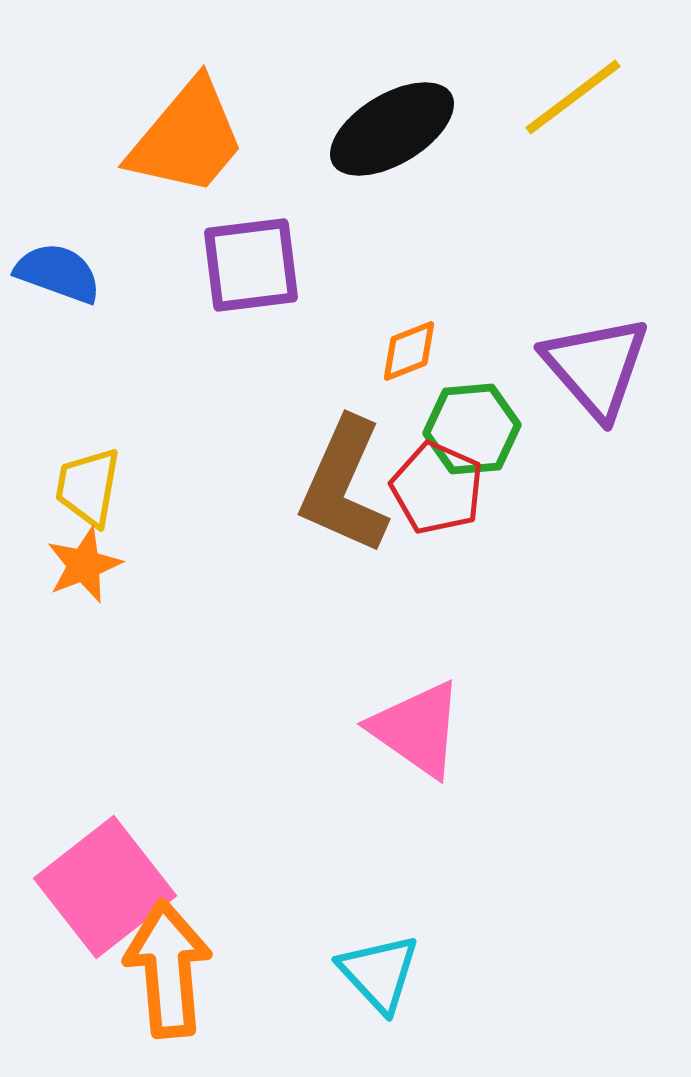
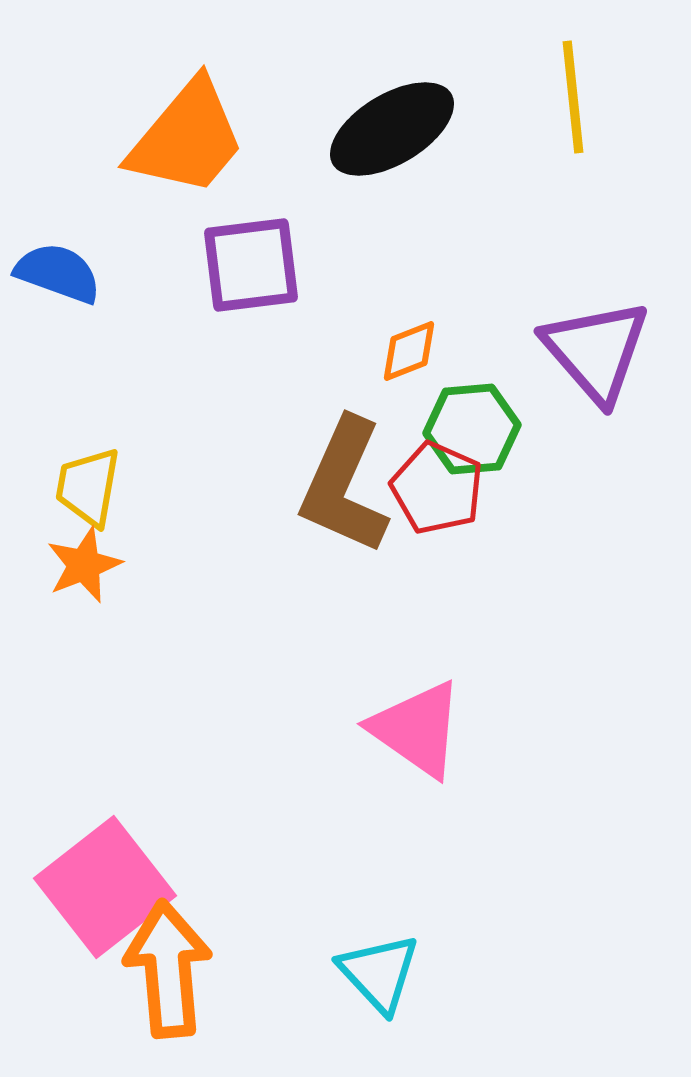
yellow line: rotated 59 degrees counterclockwise
purple triangle: moved 16 px up
